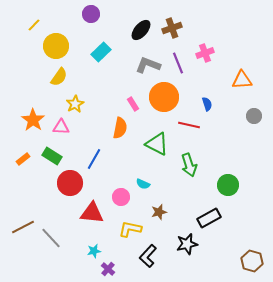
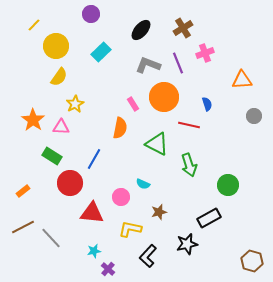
brown cross: moved 11 px right; rotated 12 degrees counterclockwise
orange rectangle: moved 32 px down
